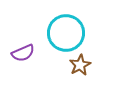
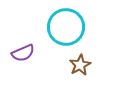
cyan circle: moved 6 px up
